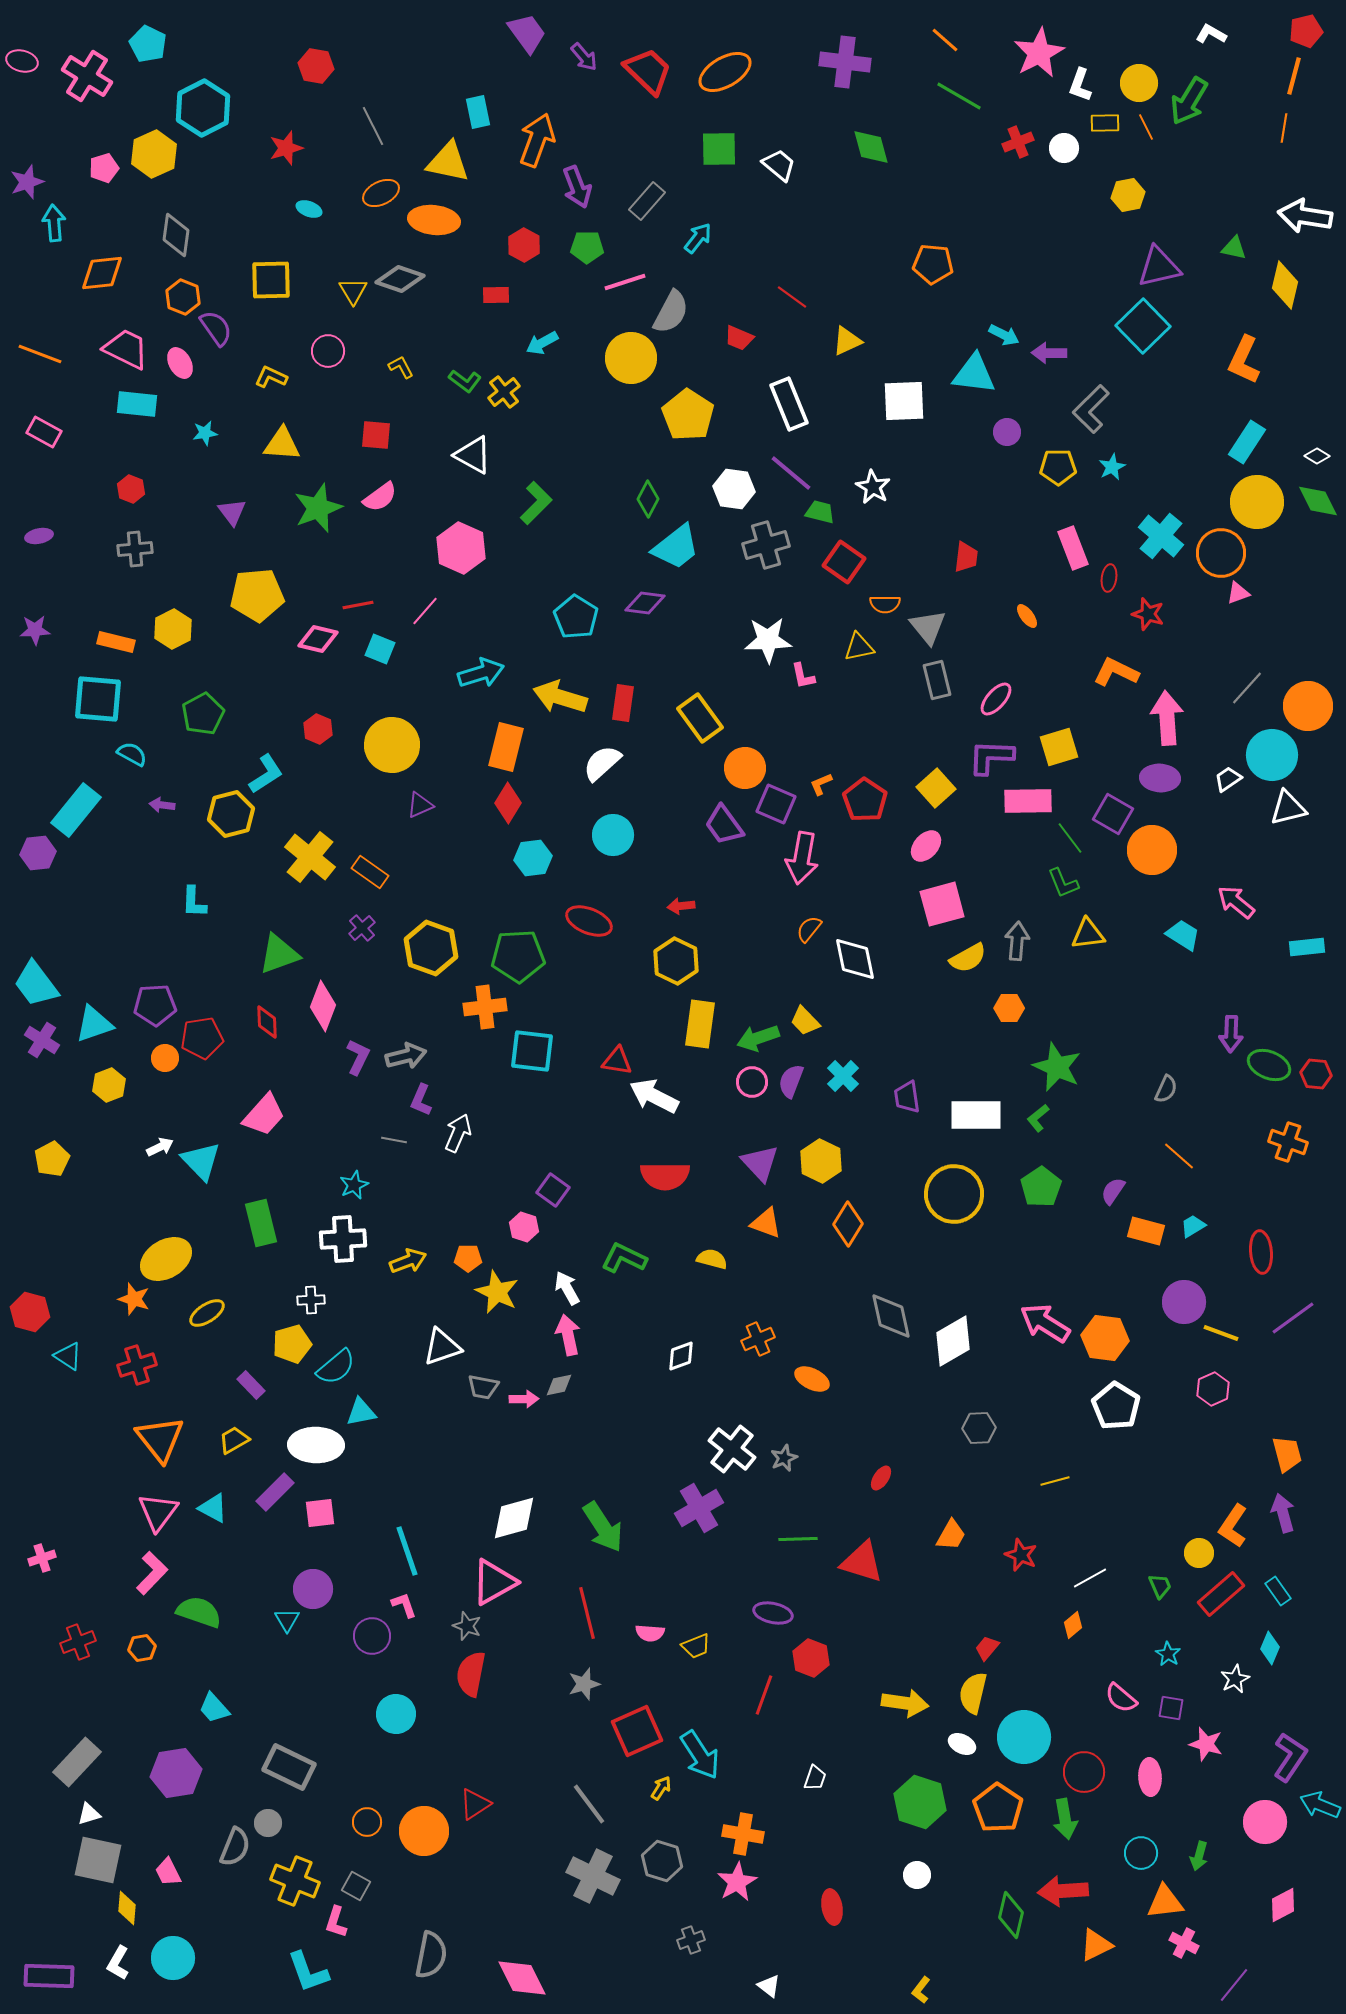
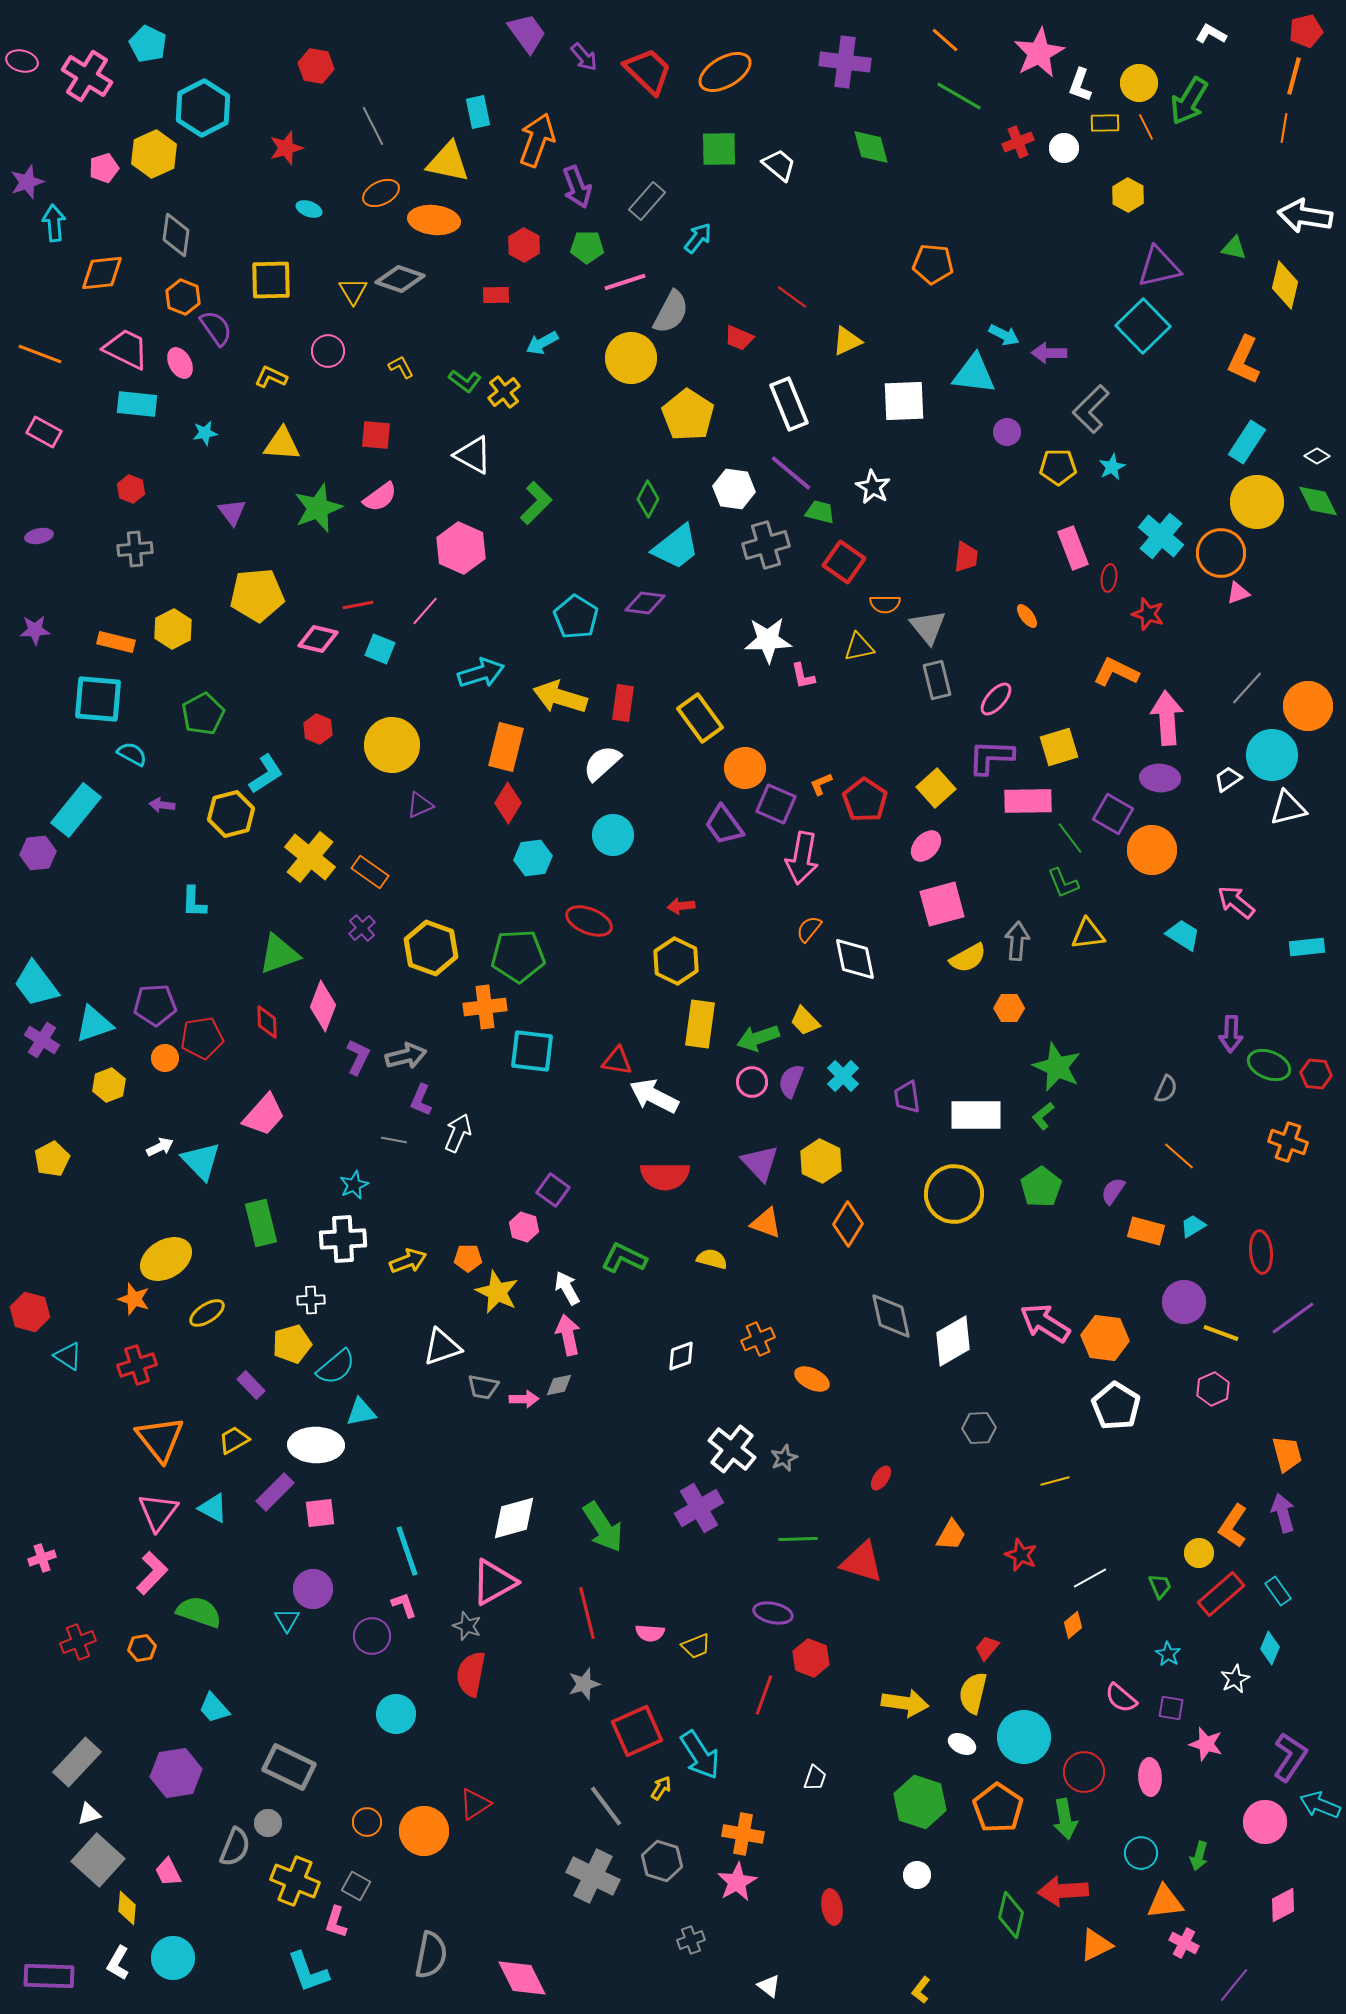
yellow hexagon at (1128, 195): rotated 20 degrees counterclockwise
green L-shape at (1038, 1118): moved 5 px right, 2 px up
gray line at (589, 1804): moved 17 px right, 2 px down
gray square at (98, 1860): rotated 30 degrees clockwise
